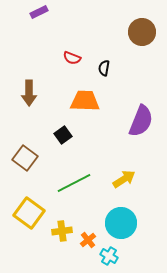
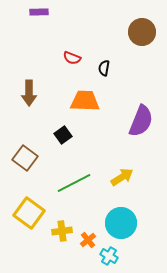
purple rectangle: rotated 24 degrees clockwise
yellow arrow: moved 2 px left, 2 px up
